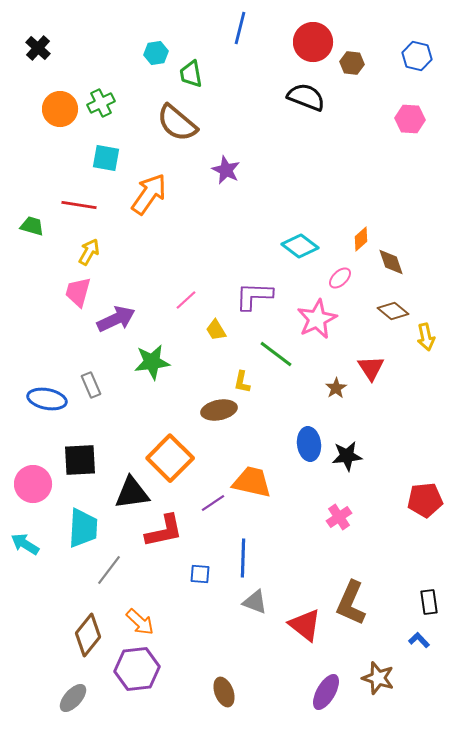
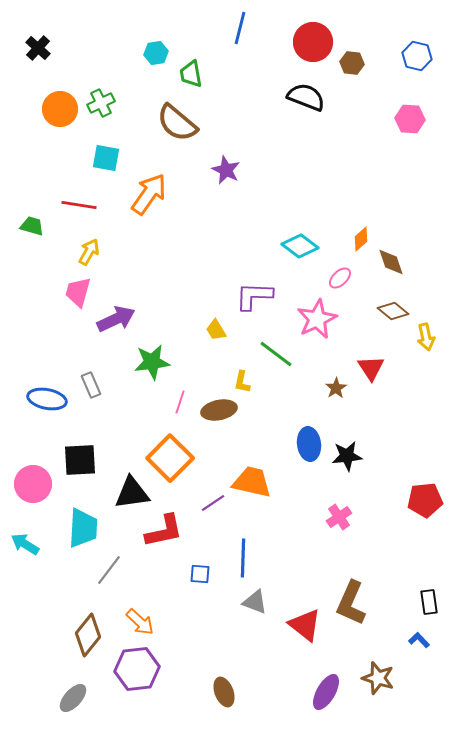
pink line at (186, 300): moved 6 px left, 102 px down; rotated 30 degrees counterclockwise
